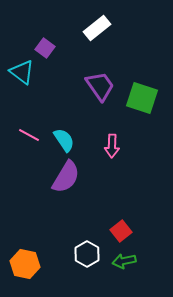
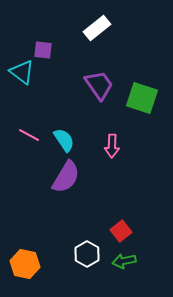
purple square: moved 2 px left, 2 px down; rotated 30 degrees counterclockwise
purple trapezoid: moved 1 px left, 1 px up
